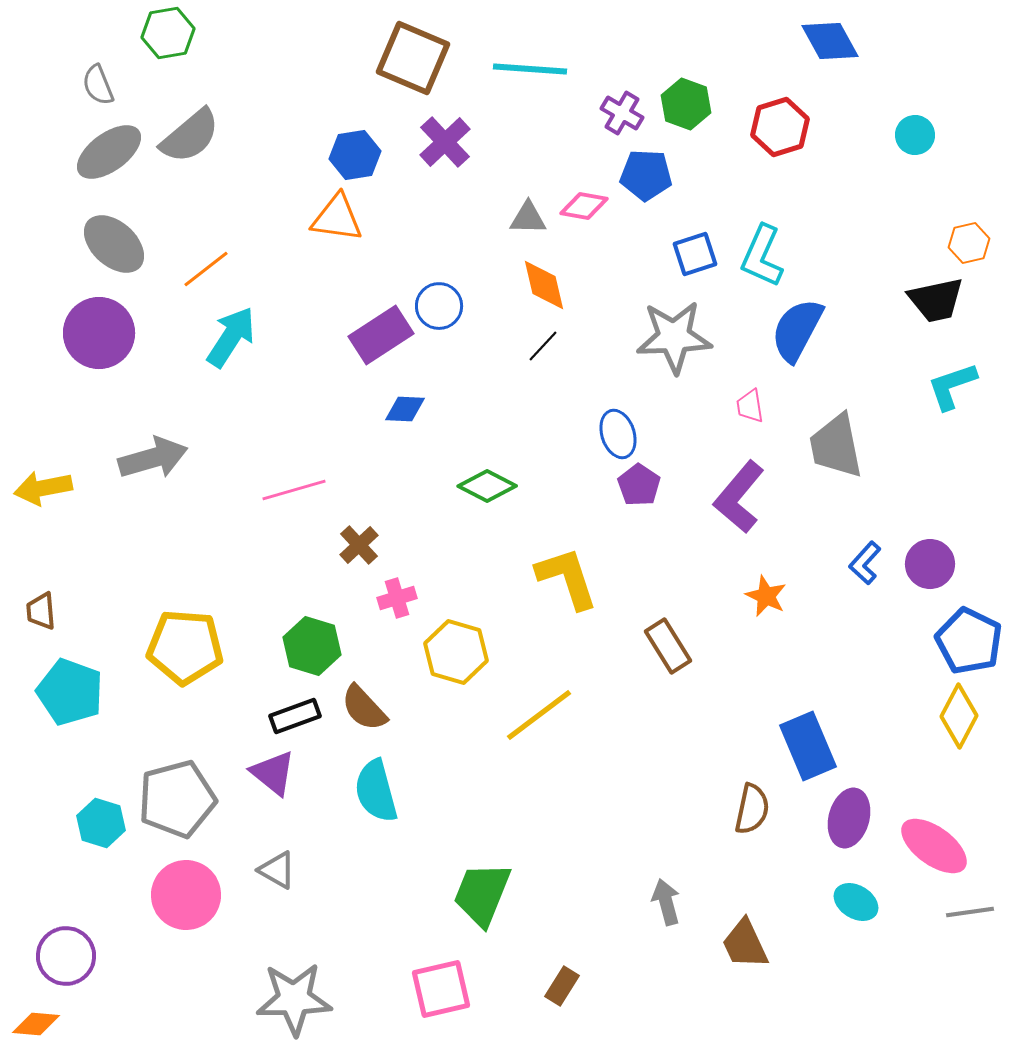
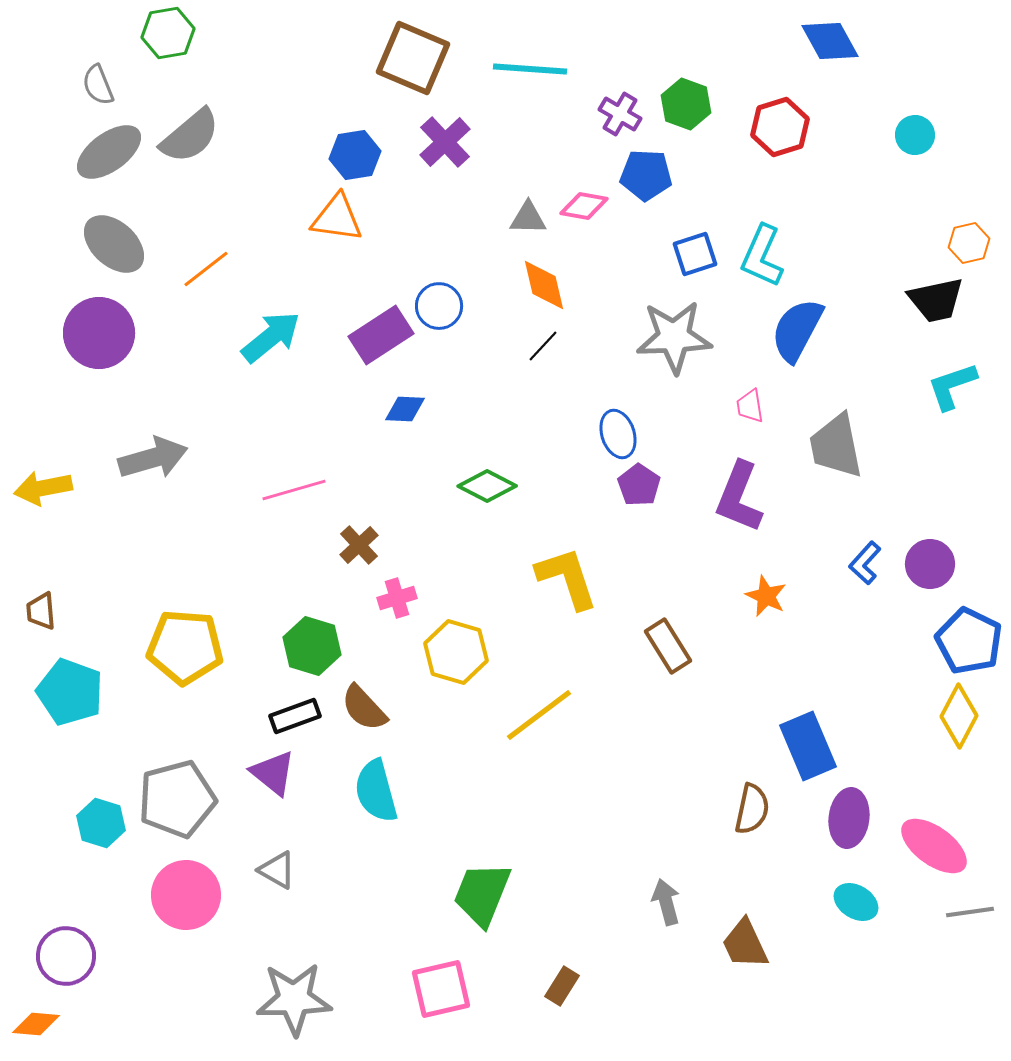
purple cross at (622, 113): moved 2 px left, 1 px down
cyan arrow at (231, 337): moved 40 px right; rotated 18 degrees clockwise
purple L-shape at (739, 497): rotated 18 degrees counterclockwise
purple ellipse at (849, 818): rotated 8 degrees counterclockwise
